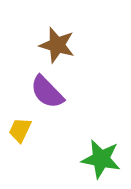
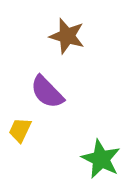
brown star: moved 10 px right, 9 px up
green star: rotated 15 degrees clockwise
